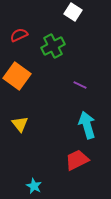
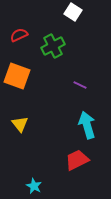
orange square: rotated 16 degrees counterclockwise
